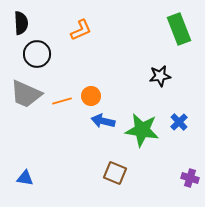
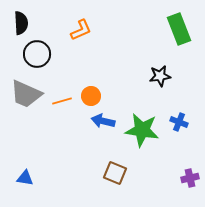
blue cross: rotated 24 degrees counterclockwise
purple cross: rotated 30 degrees counterclockwise
